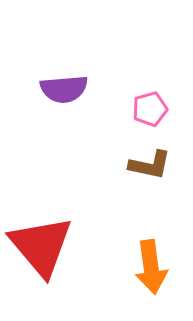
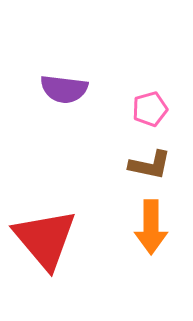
purple semicircle: rotated 12 degrees clockwise
red triangle: moved 4 px right, 7 px up
orange arrow: moved 40 px up; rotated 8 degrees clockwise
